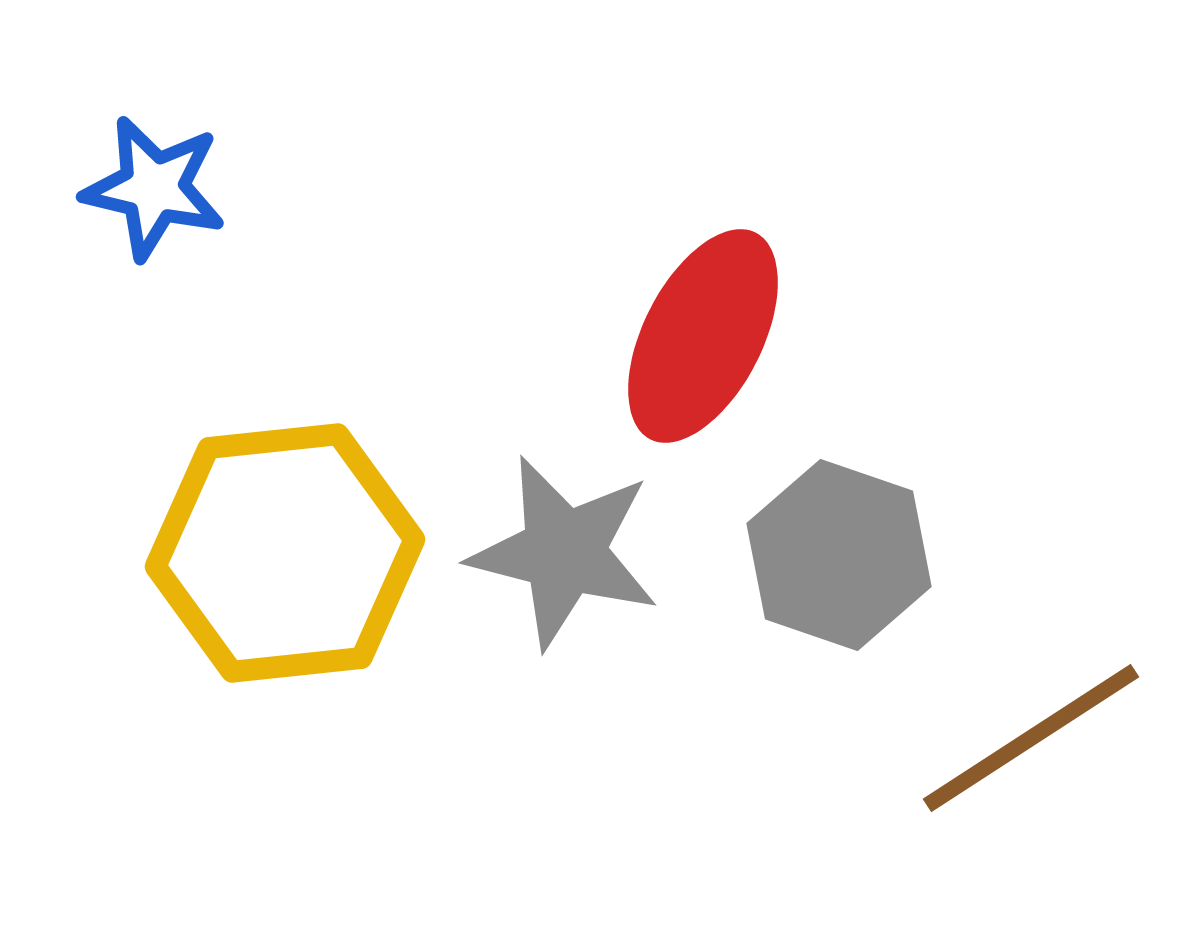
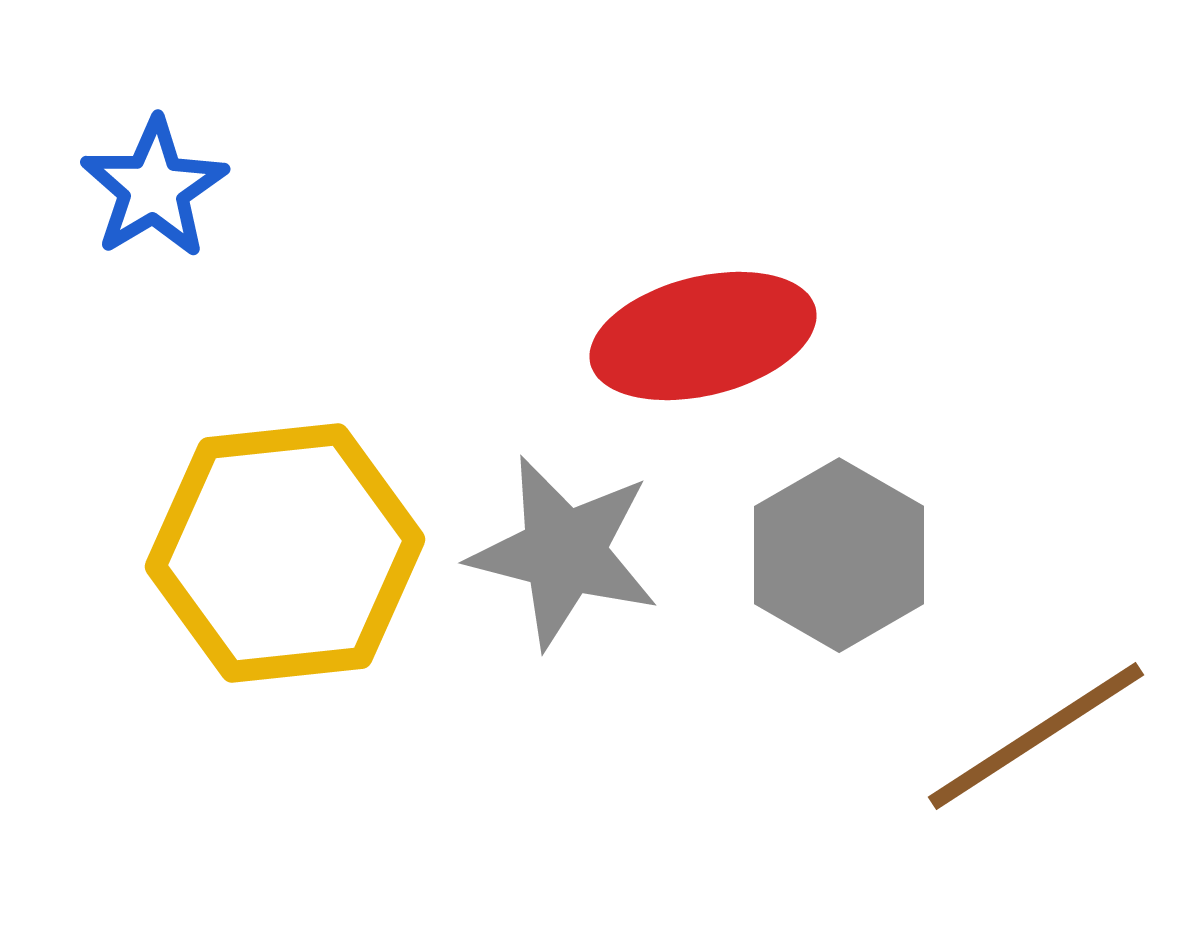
blue star: rotated 28 degrees clockwise
red ellipse: rotated 49 degrees clockwise
gray hexagon: rotated 11 degrees clockwise
brown line: moved 5 px right, 2 px up
